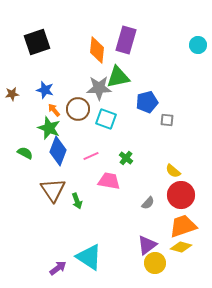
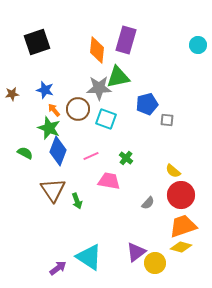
blue pentagon: moved 2 px down
purple triangle: moved 11 px left, 7 px down
